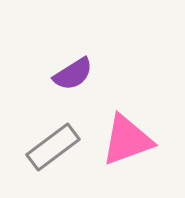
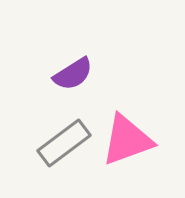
gray rectangle: moved 11 px right, 4 px up
